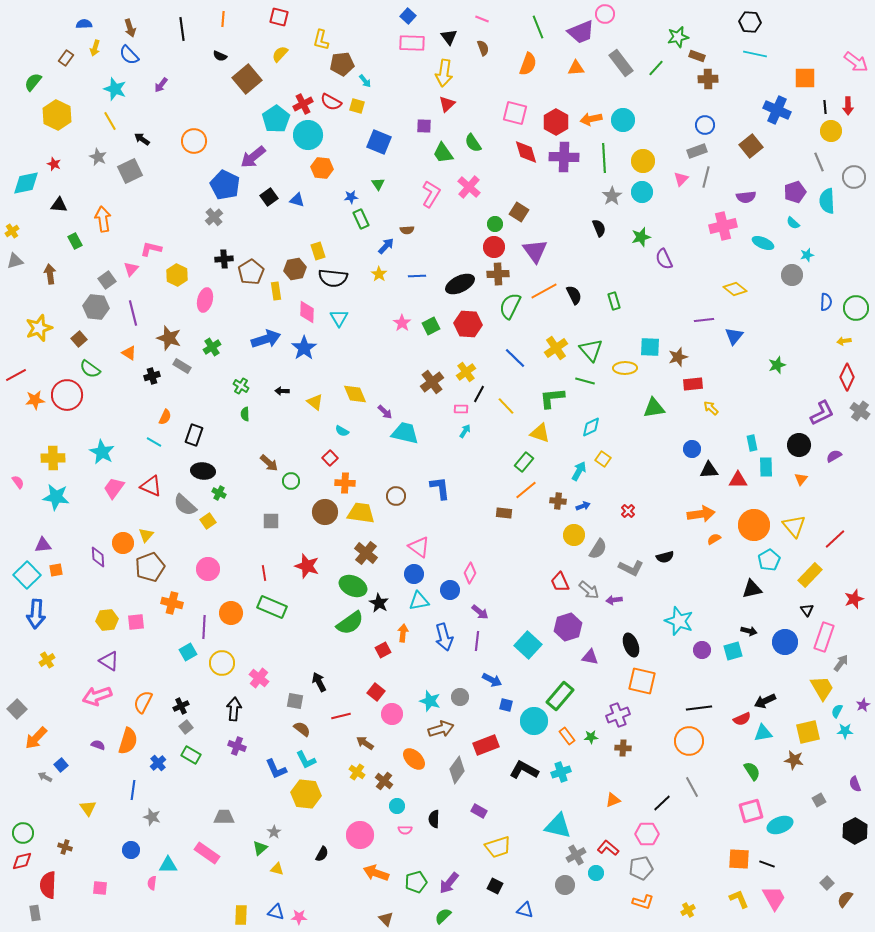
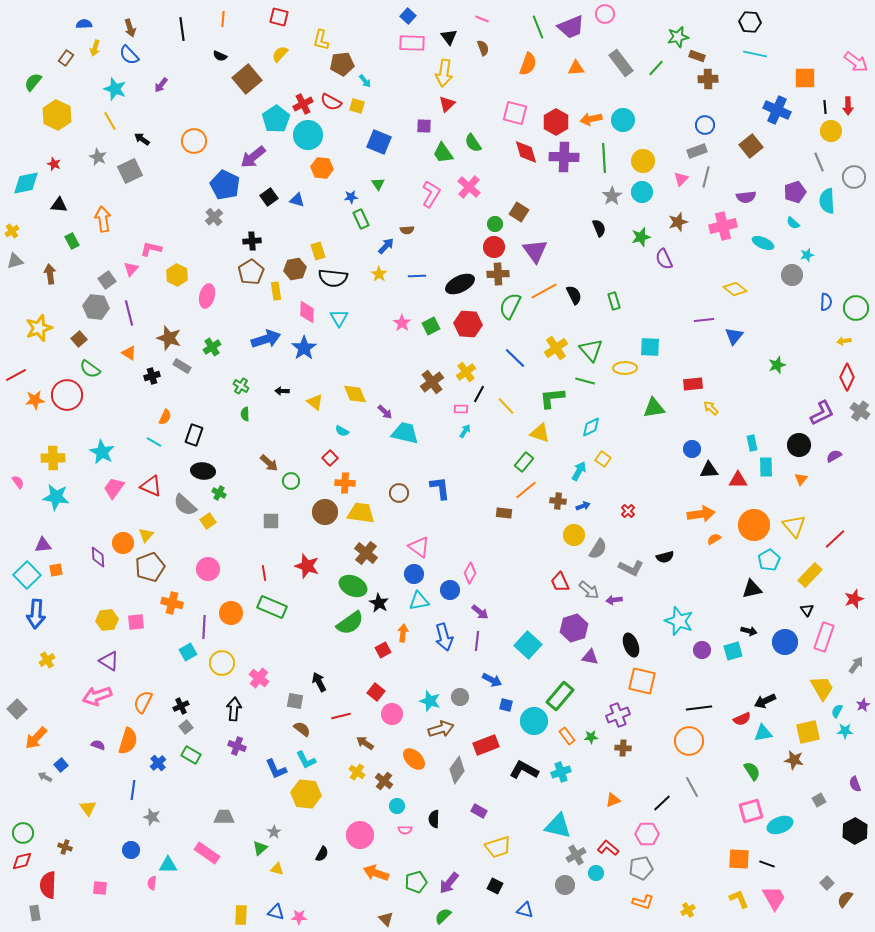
purple trapezoid at (581, 32): moved 10 px left, 5 px up
green rectangle at (75, 241): moved 3 px left
black cross at (224, 259): moved 28 px right, 18 px up
pink ellipse at (205, 300): moved 2 px right, 4 px up
purple line at (133, 313): moved 4 px left
brown star at (678, 357): moved 135 px up
brown circle at (396, 496): moved 3 px right, 3 px up
purple hexagon at (568, 627): moved 6 px right, 1 px down
gray arrow at (841, 663): moved 15 px right, 2 px down
